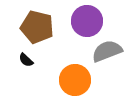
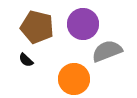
purple circle: moved 4 px left, 3 px down
orange circle: moved 1 px left, 1 px up
